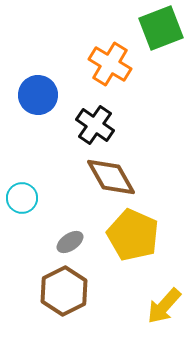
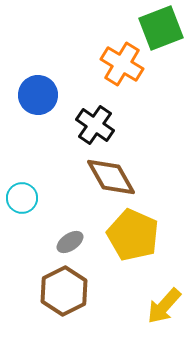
orange cross: moved 12 px right
